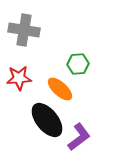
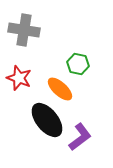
green hexagon: rotated 15 degrees clockwise
red star: rotated 25 degrees clockwise
purple L-shape: moved 1 px right
